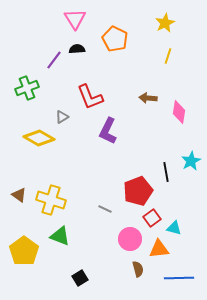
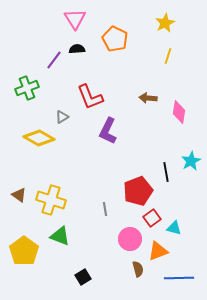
gray line: rotated 56 degrees clockwise
orange triangle: moved 1 px left, 2 px down; rotated 15 degrees counterclockwise
black square: moved 3 px right, 1 px up
